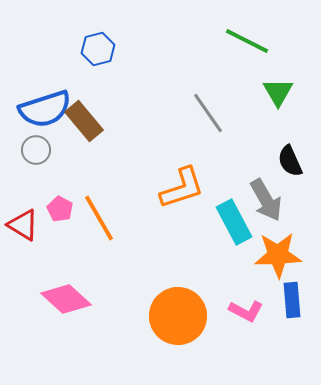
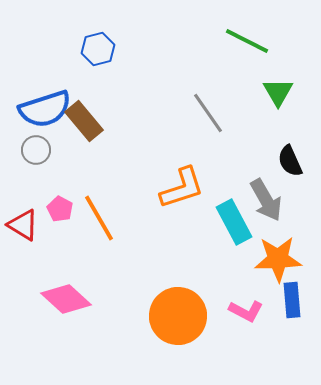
orange star: moved 4 px down
